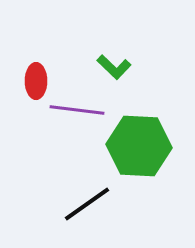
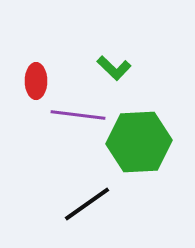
green L-shape: moved 1 px down
purple line: moved 1 px right, 5 px down
green hexagon: moved 4 px up; rotated 6 degrees counterclockwise
